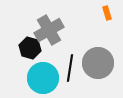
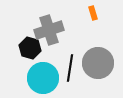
orange rectangle: moved 14 px left
gray cross: rotated 12 degrees clockwise
